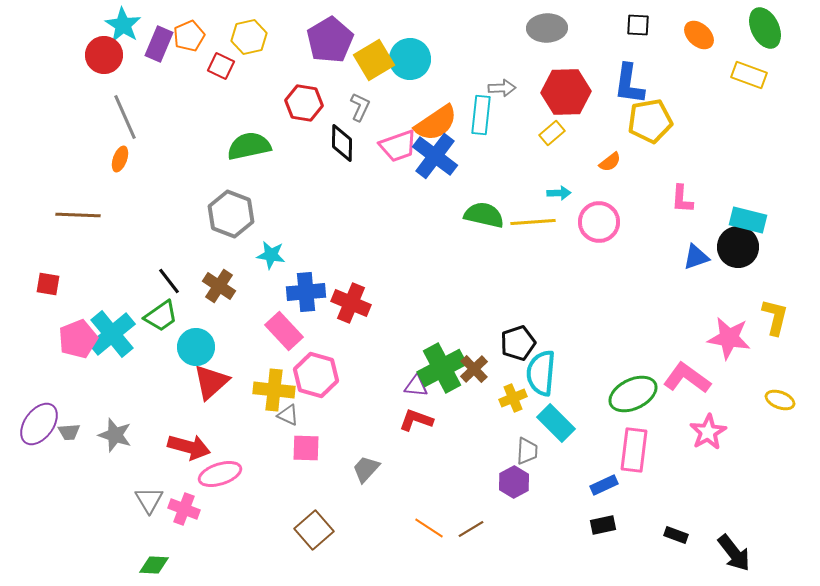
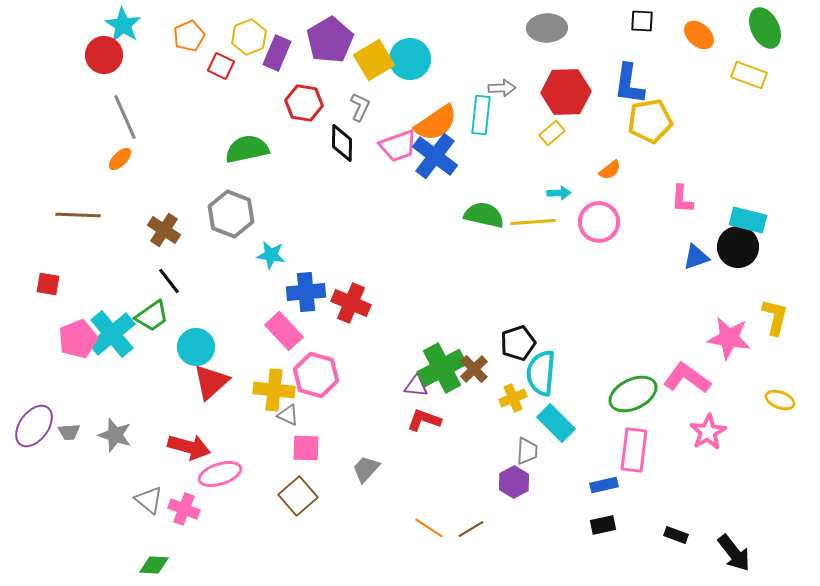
black square at (638, 25): moved 4 px right, 4 px up
yellow hexagon at (249, 37): rotated 8 degrees counterclockwise
purple rectangle at (159, 44): moved 118 px right, 9 px down
green semicircle at (249, 146): moved 2 px left, 3 px down
orange ellipse at (120, 159): rotated 25 degrees clockwise
orange semicircle at (610, 162): moved 8 px down
brown cross at (219, 286): moved 55 px left, 56 px up
green trapezoid at (161, 316): moved 9 px left
red L-shape at (416, 420): moved 8 px right
purple ellipse at (39, 424): moved 5 px left, 2 px down
blue rectangle at (604, 485): rotated 12 degrees clockwise
gray triangle at (149, 500): rotated 20 degrees counterclockwise
brown square at (314, 530): moved 16 px left, 34 px up
